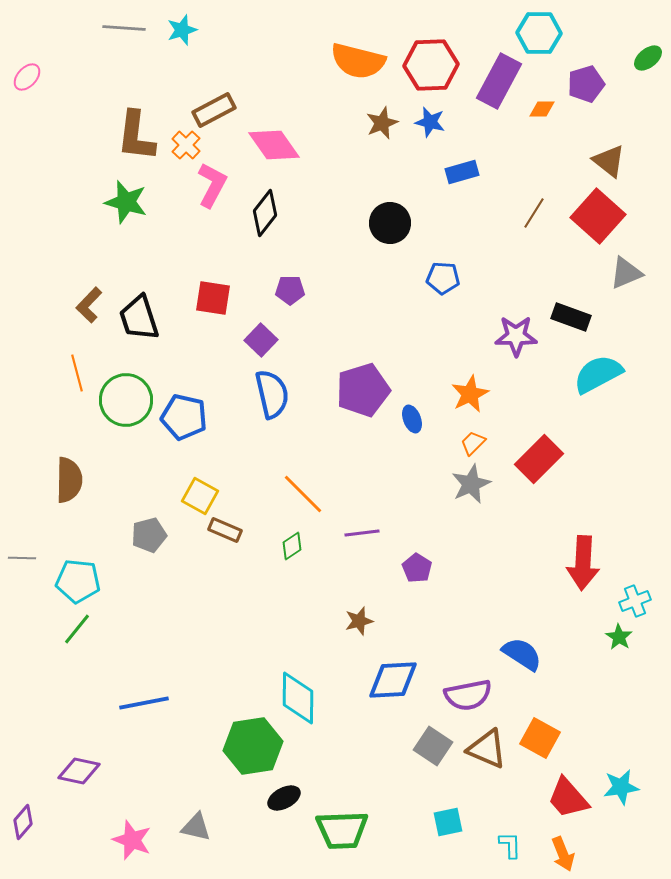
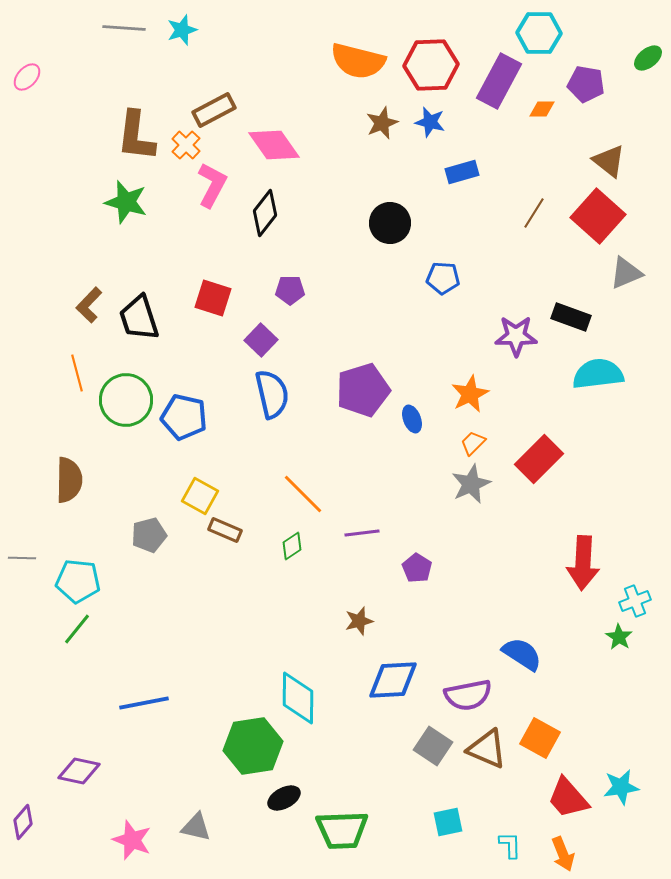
purple pentagon at (586, 84): rotated 27 degrees clockwise
red square at (213, 298): rotated 9 degrees clockwise
cyan semicircle at (598, 374): rotated 21 degrees clockwise
